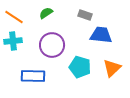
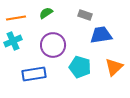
orange line: moved 2 px right, 1 px down; rotated 42 degrees counterclockwise
blue trapezoid: rotated 15 degrees counterclockwise
cyan cross: rotated 18 degrees counterclockwise
purple circle: moved 1 px right
orange triangle: moved 2 px right, 1 px up
blue rectangle: moved 1 px right, 2 px up; rotated 10 degrees counterclockwise
